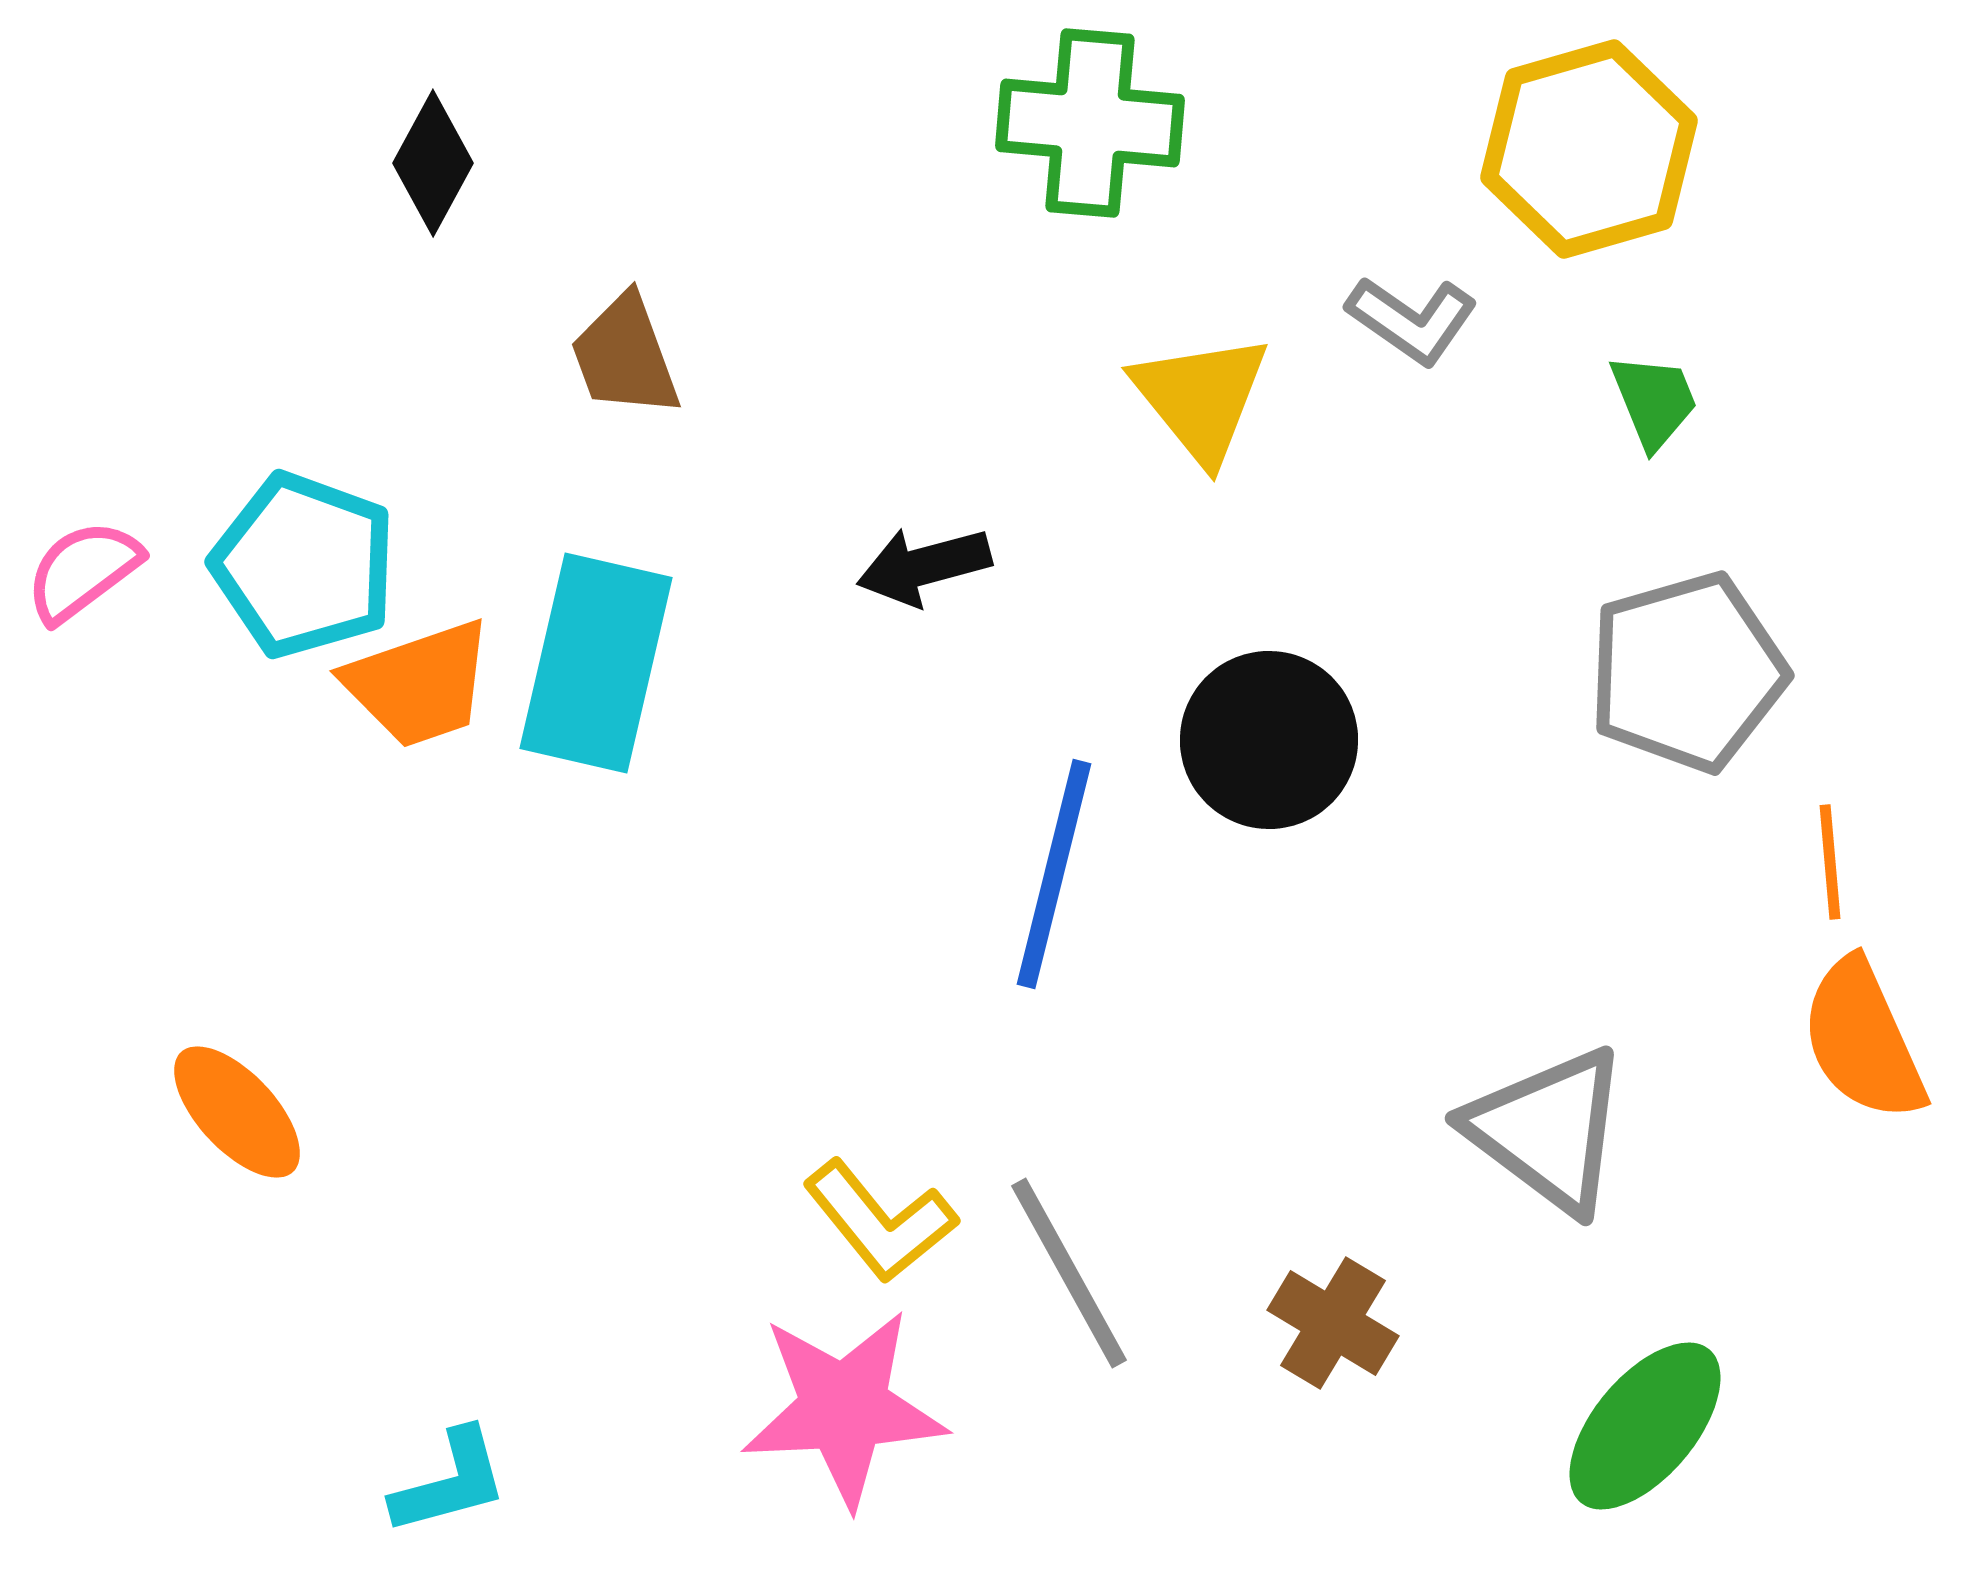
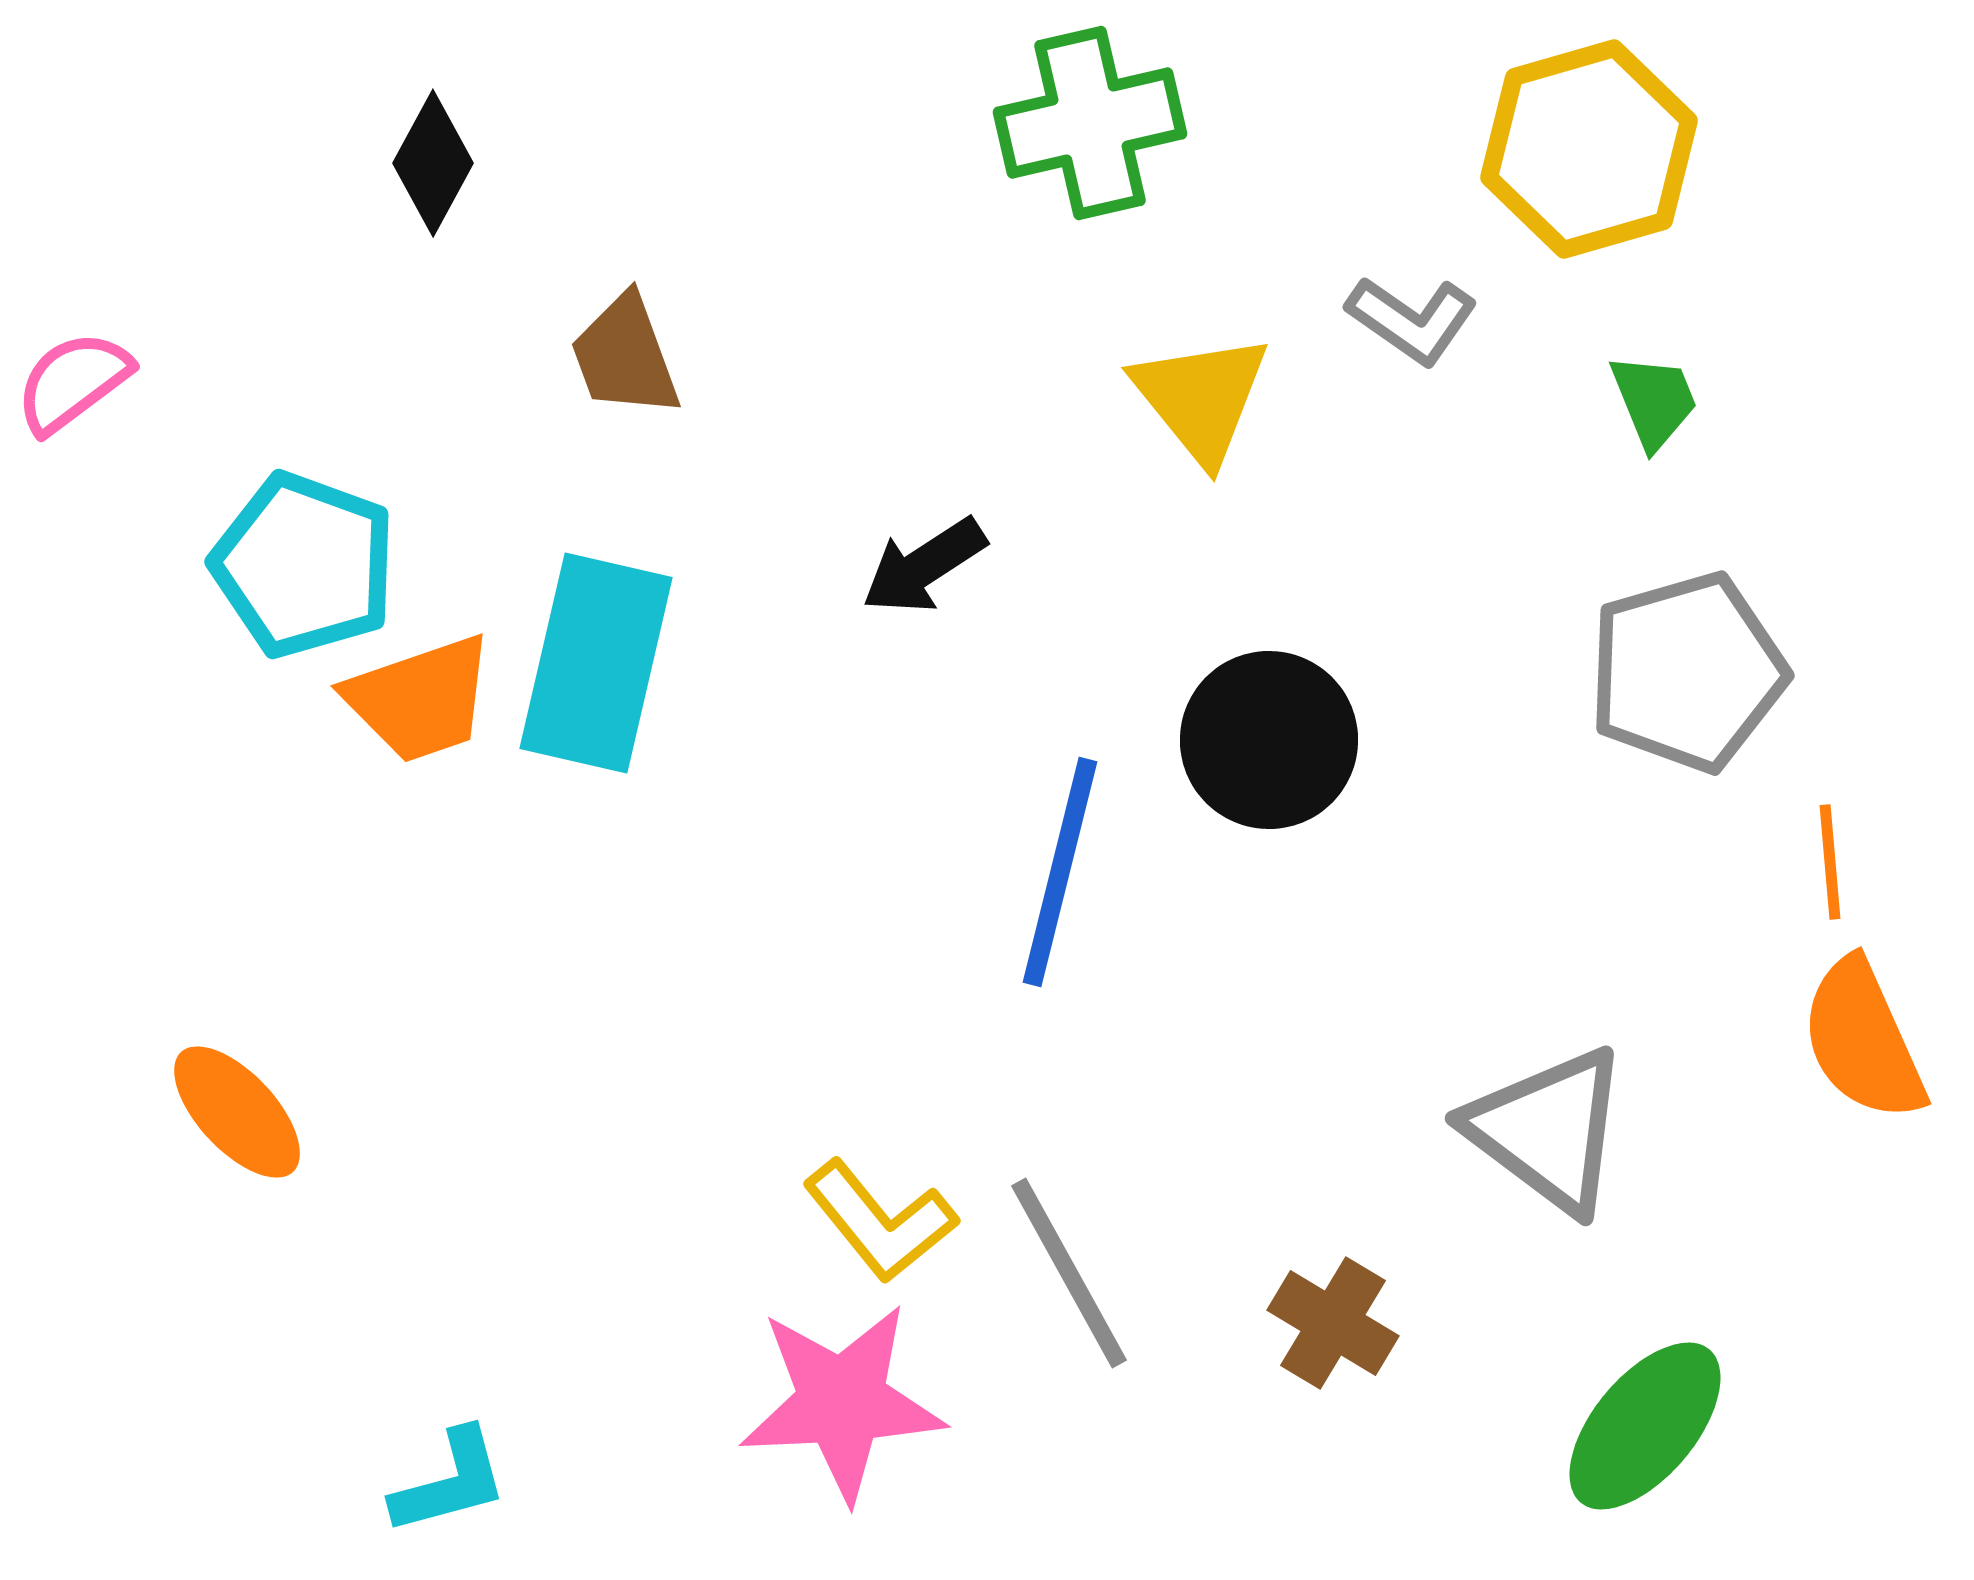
green cross: rotated 18 degrees counterclockwise
black arrow: rotated 18 degrees counterclockwise
pink semicircle: moved 10 px left, 189 px up
orange trapezoid: moved 1 px right, 15 px down
blue line: moved 6 px right, 2 px up
pink star: moved 2 px left, 6 px up
